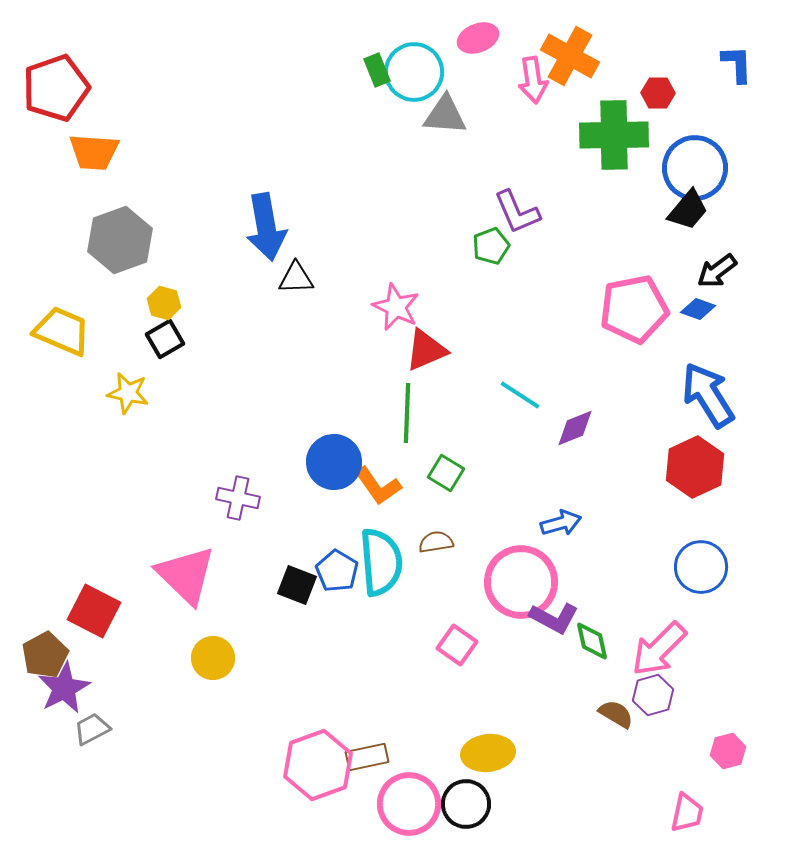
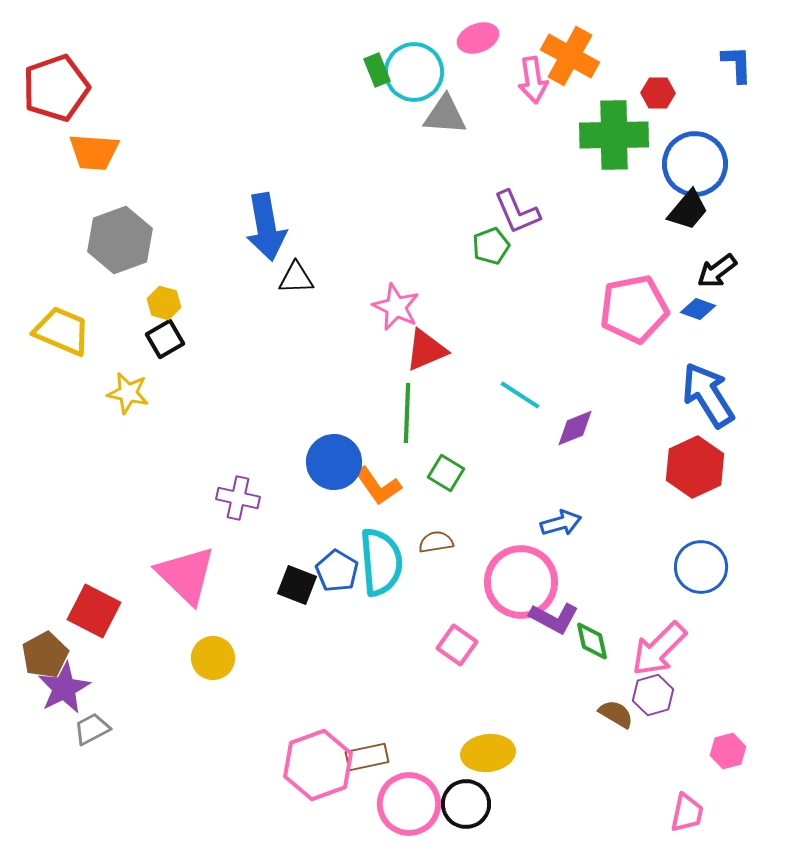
blue circle at (695, 168): moved 4 px up
